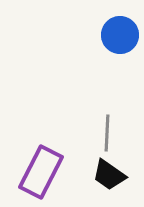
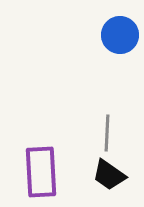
purple rectangle: rotated 30 degrees counterclockwise
